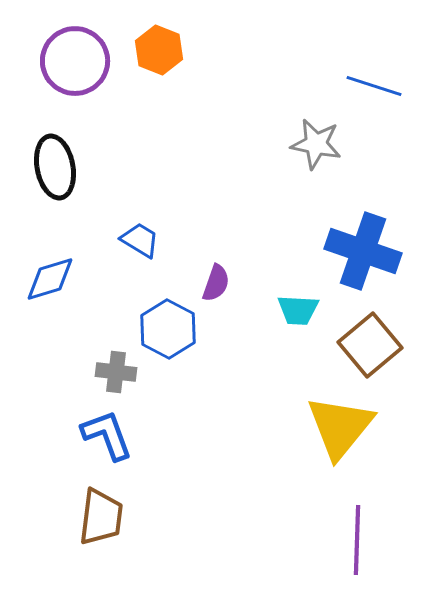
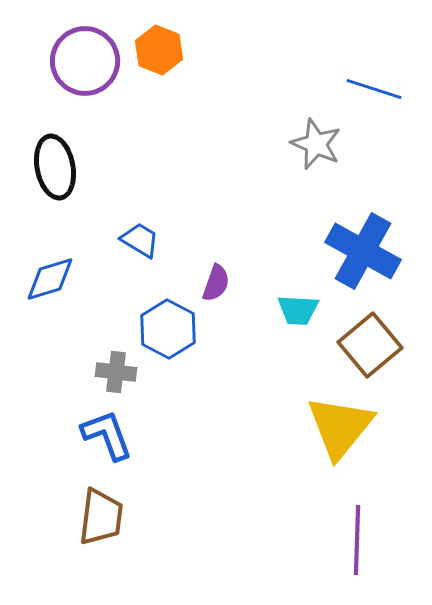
purple circle: moved 10 px right
blue line: moved 3 px down
gray star: rotated 12 degrees clockwise
blue cross: rotated 10 degrees clockwise
